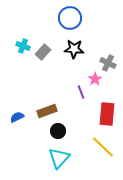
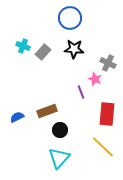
pink star: rotated 16 degrees counterclockwise
black circle: moved 2 px right, 1 px up
